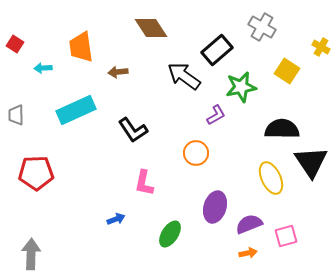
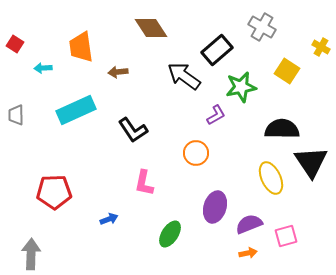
red pentagon: moved 18 px right, 19 px down
blue arrow: moved 7 px left
